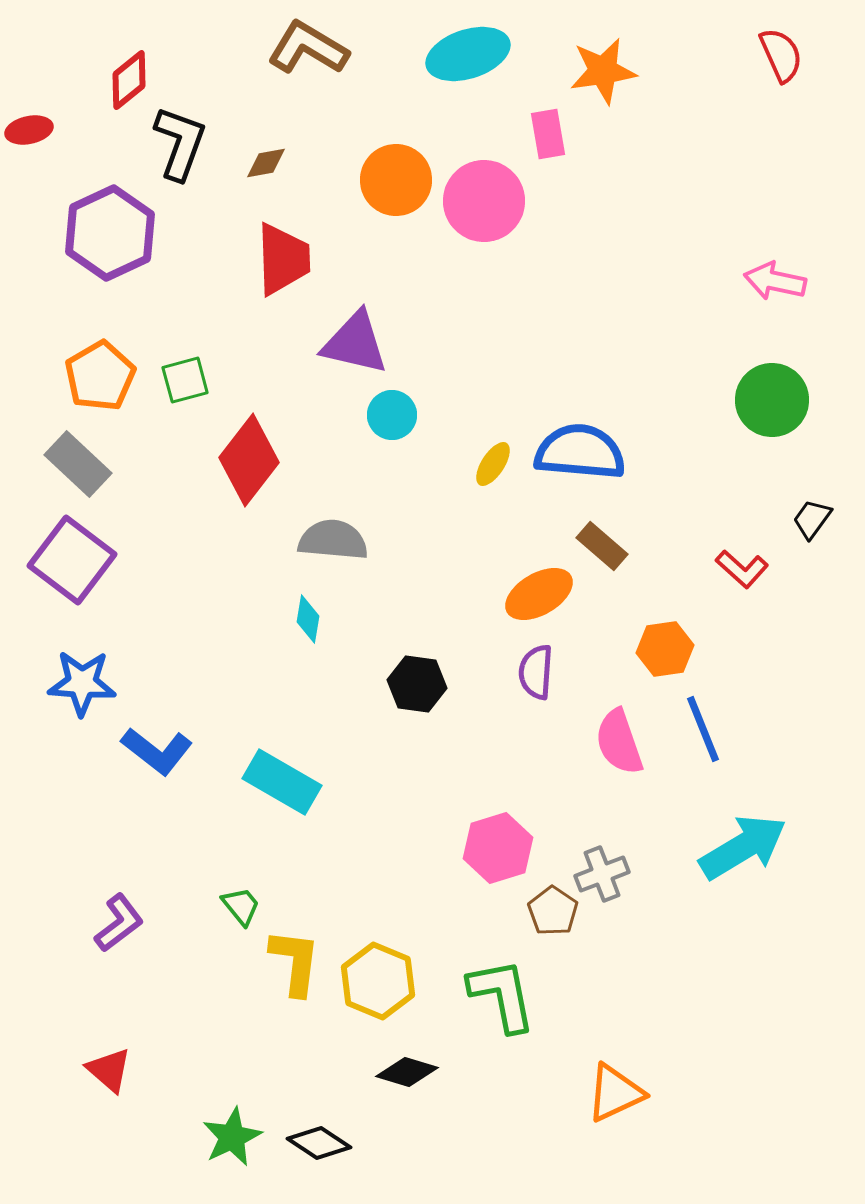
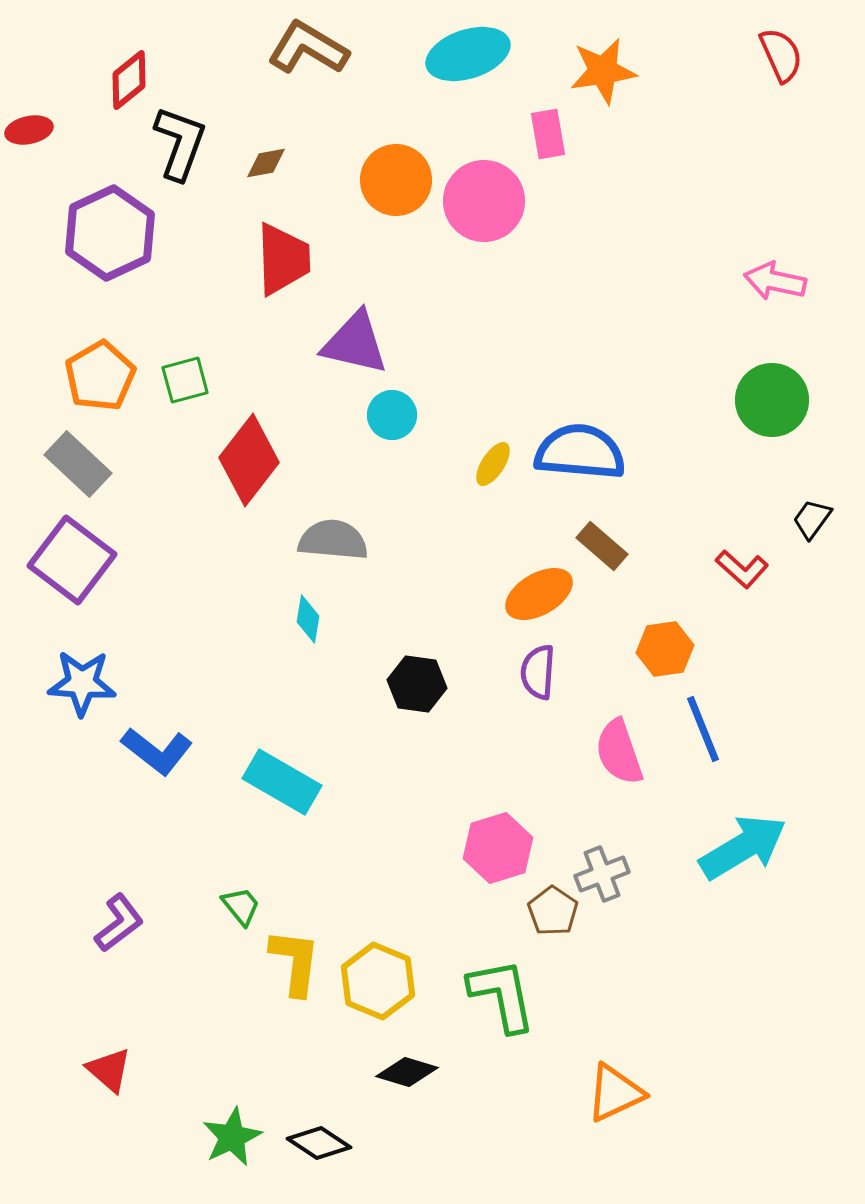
purple semicircle at (536, 672): moved 2 px right
pink semicircle at (619, 742): moved 10 px down
